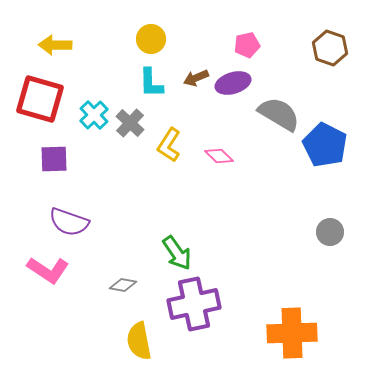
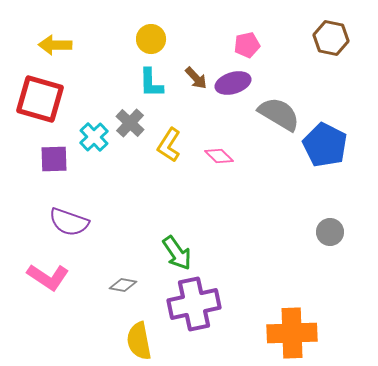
brown hexagon: moved 1 px right, 10 px up; rotated 8 degrees counterclockwise
brown arrow: rotated 110 degrees counterclockwise
cyan cross: moved 22 px down
pink L-shape: moved 7 px down
